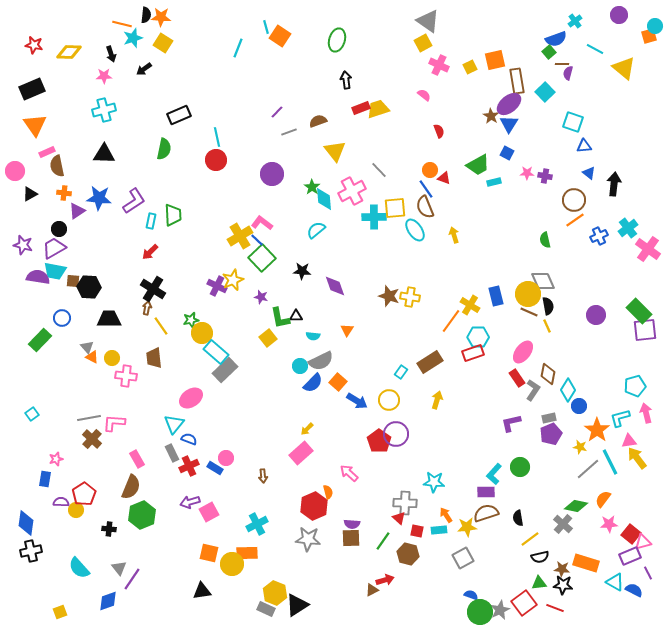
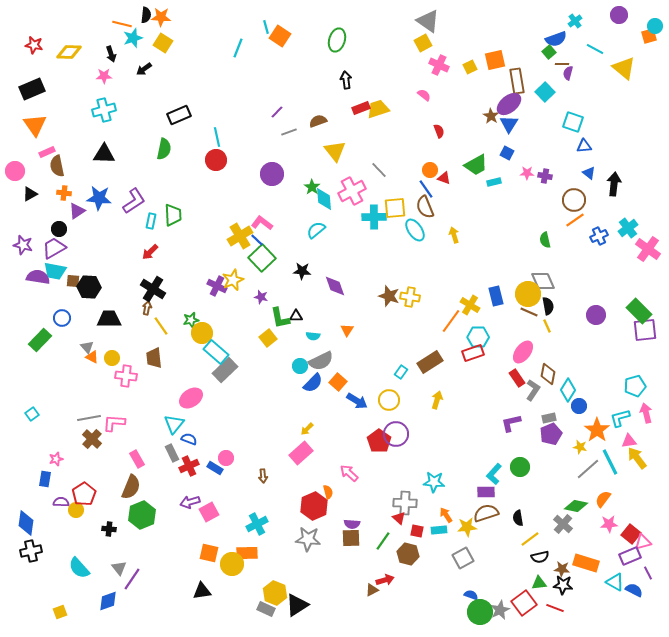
green trapezoid at (478, 165): moved 2 px left
